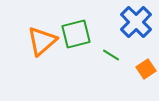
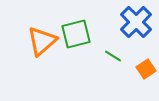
green line: moved 2 px right, 1 px down
